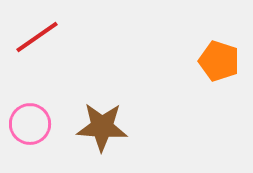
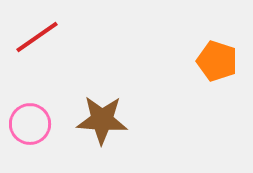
orange pentagon: moved 2 px left
brown star: moved 7 px up
